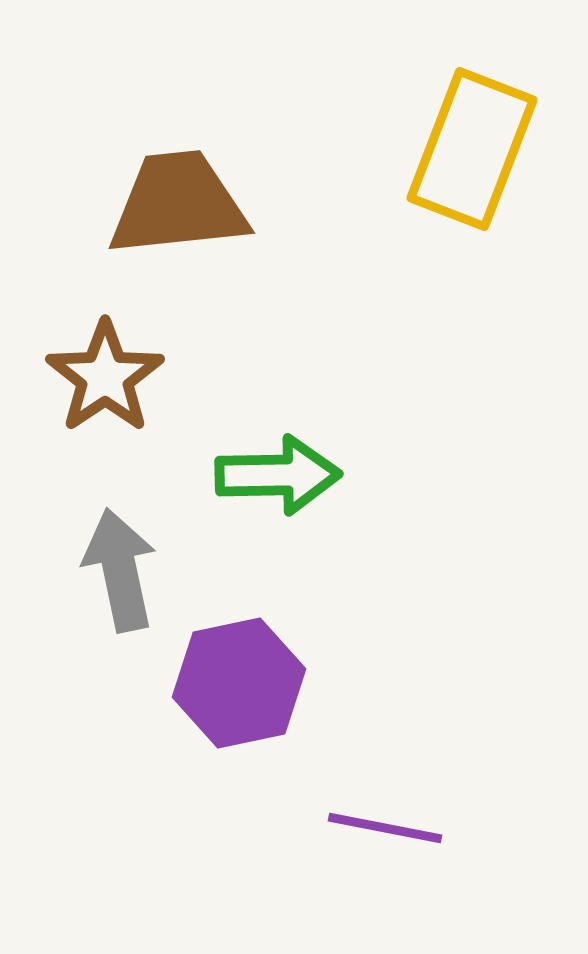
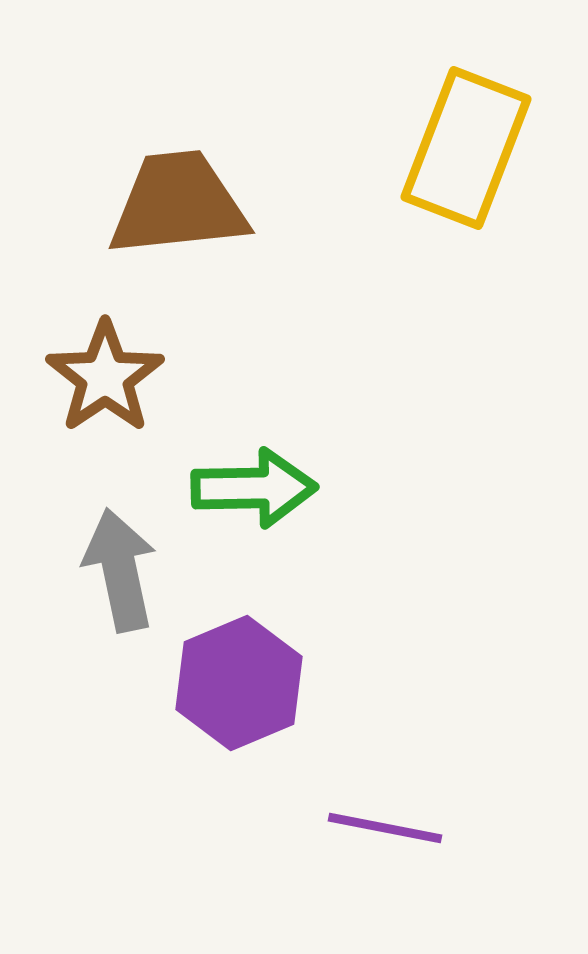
yellow rectangle: moved 6 px left, 1 px up
green arrow: moved 24 px left, 13 px down
purple hexagon: rotated 11 degrees counterclockwise
